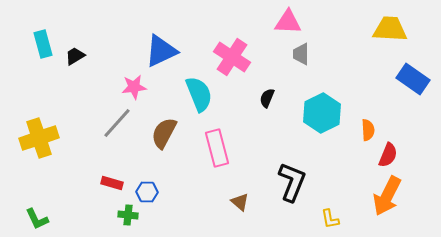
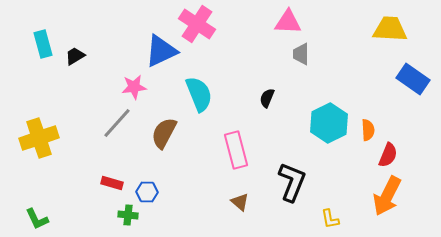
pink cross: moved 35 px left, 33 px up
cyan hexagon: moved 7 px right, 10 px down
pink rectangle: moved 19 px right, 2 px down
